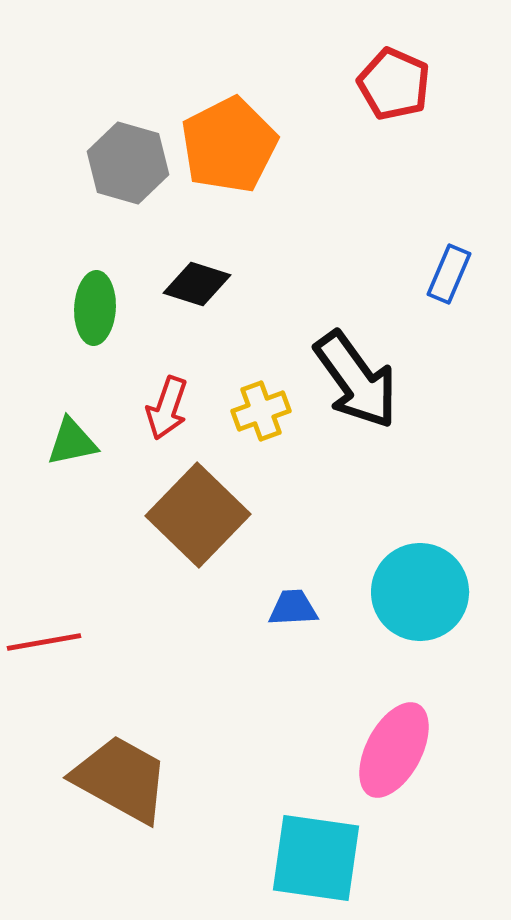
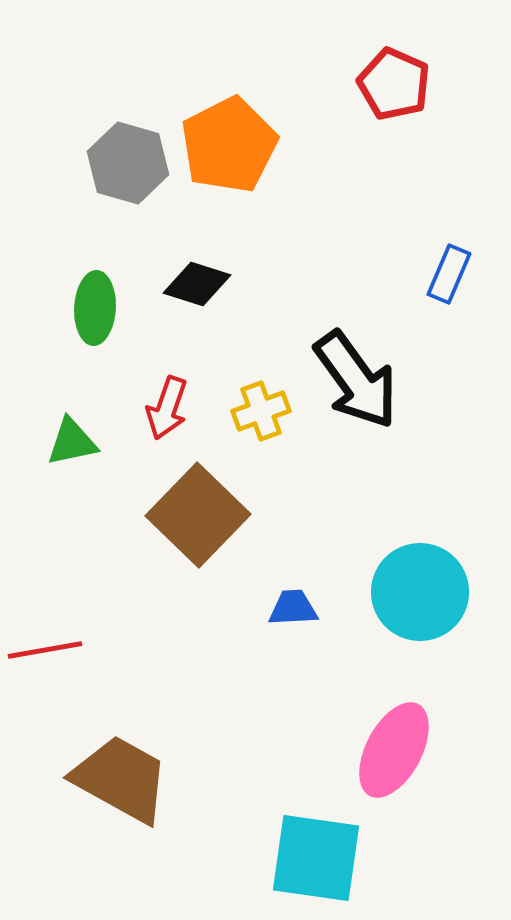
red line: moved 1 px right, 8 px down
